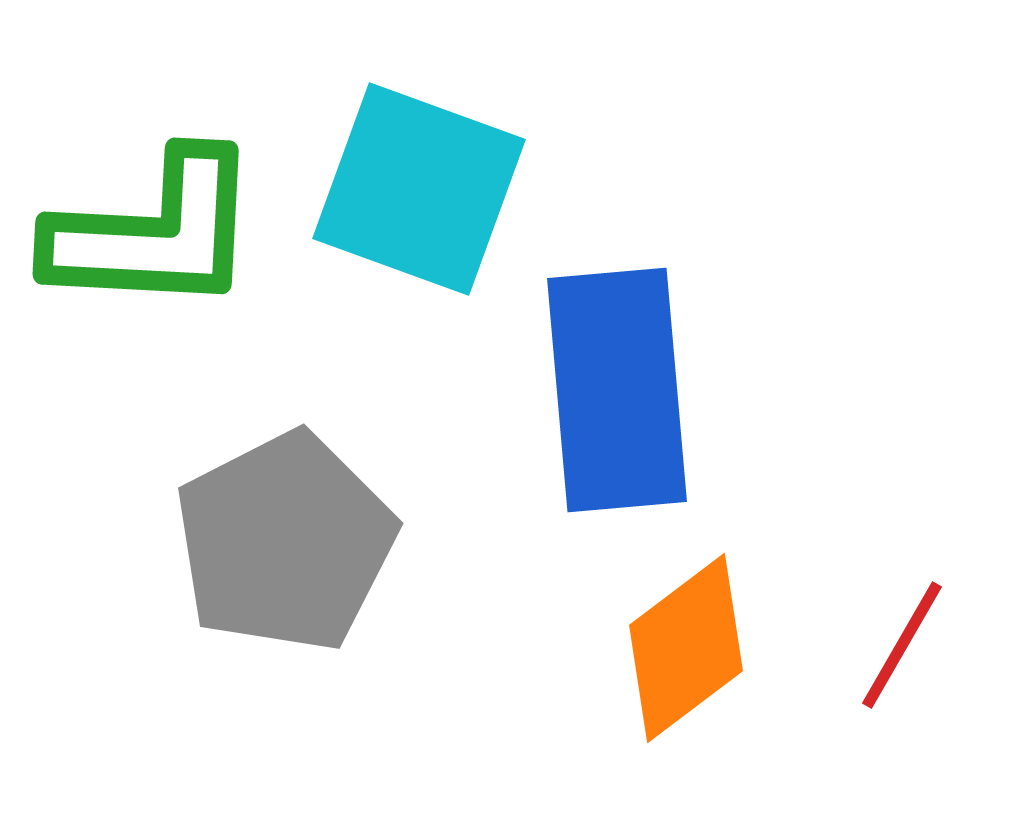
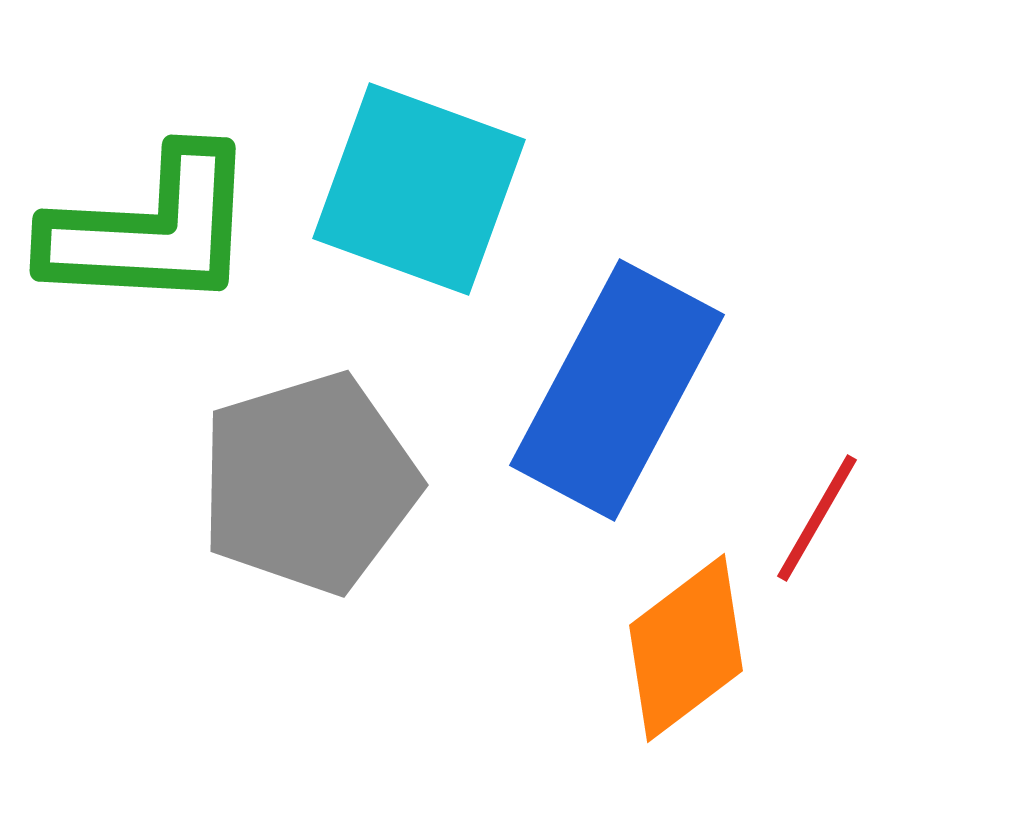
green L-shape: moved 3 px left, 3 px up
blue rectangle: rotated 33 degrees clockwise
gray pentagon: moved 24 px right, 59 px up; rotated 10 degrees clockwise
red line: moved 85 px left, 127 px up
